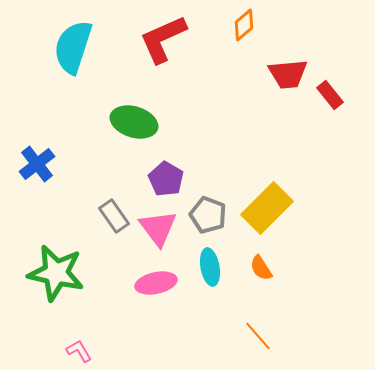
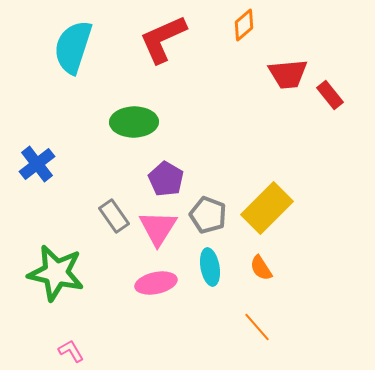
green ellipse: rotated 18 degrees counterclockwise
pink triangle: rotated 9 degrees clockwise
orange line: moved 1 px left, 9 px up
pink L-shape: moved 8 px left
